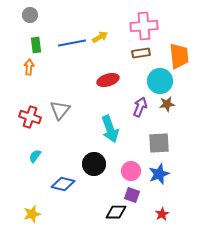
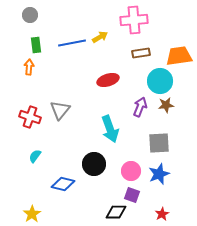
pink cross: moved 10 px left, 6 px up
orange trapezoid: rotated 92 degrees counterclockwise
brown star: moved 1 px left, 1 px down
yellow star: rotated 18 degrees counterclockwise
